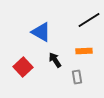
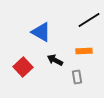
black arrow: rotated 28 degrees counterclockwise
